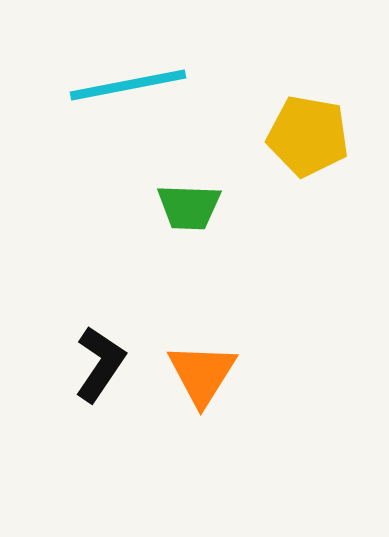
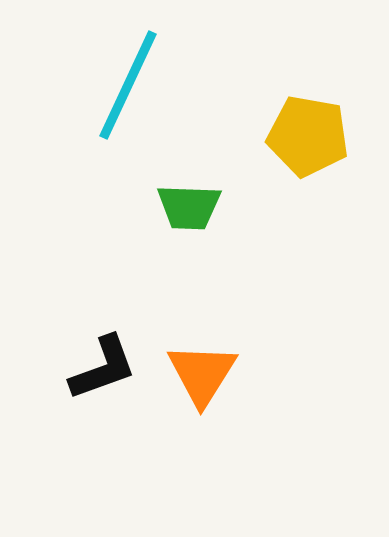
cyan line: rotated 54 degrees counterclockwise
black L-shape: moved 3 px right, 4 px down; rotated 36 degrees clockwise
